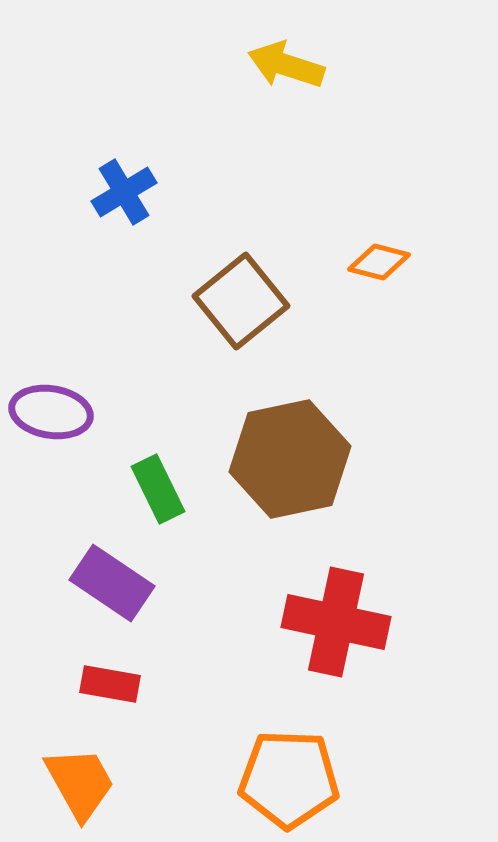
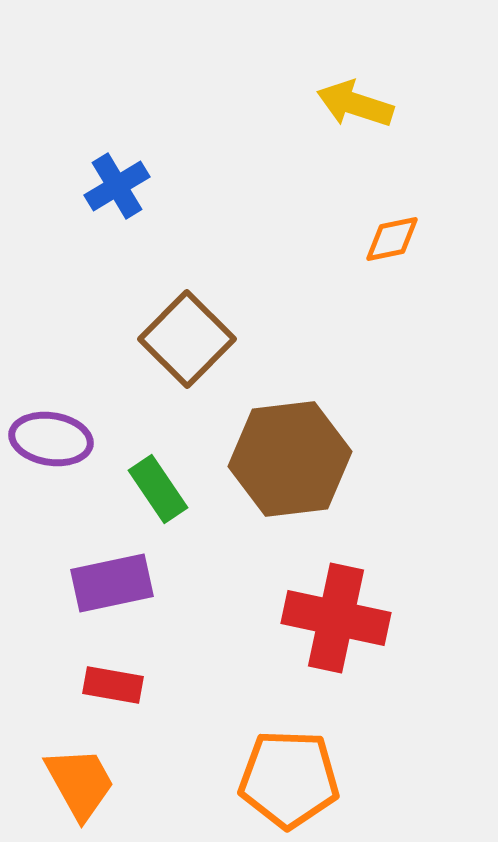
yellow arrow: moved 69 px right, 39 px down
blue cross: moved 7 px left, 6 px up
orange diamond: moved 13 px right, 23 px up; rotated 26 degrees counterclockwise
brown square: moved 54 px left, 38 px down; rotated 6 degrees counterclockwise
purple ellipse: moved 27 px down
brown hexagon: rotated 5 degrees clockwise
green rectangle: rotated 8 degrees counterclockwise
purple rectangle: rotated 46 degrees counterclockwise
red cross: moved 4 px up
red rectangle: moved 3 px right, 1 px down
